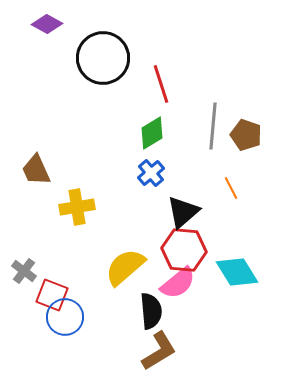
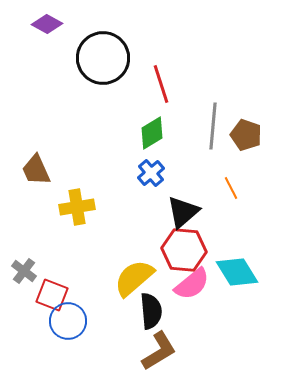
yellow semicircle: moved 9 px right, 11 px down
pink semicircle: moved 14 px right, 1 px down
blue circle: moved 3 px right, 4 px down
